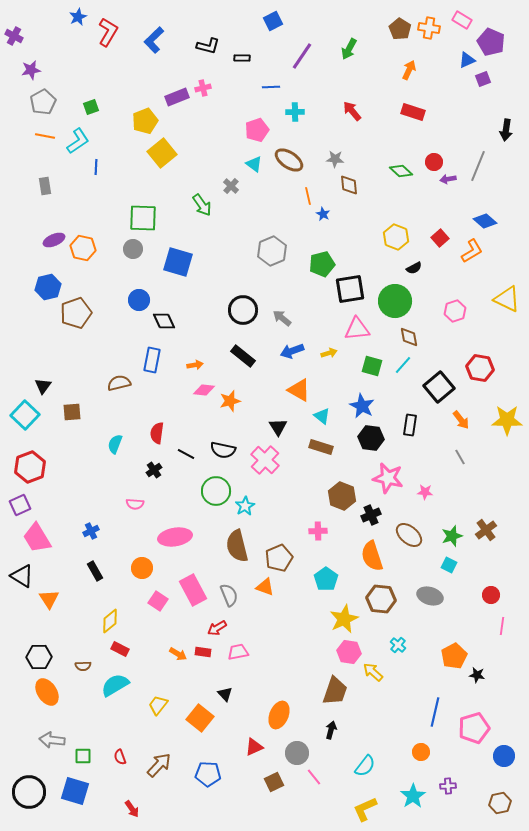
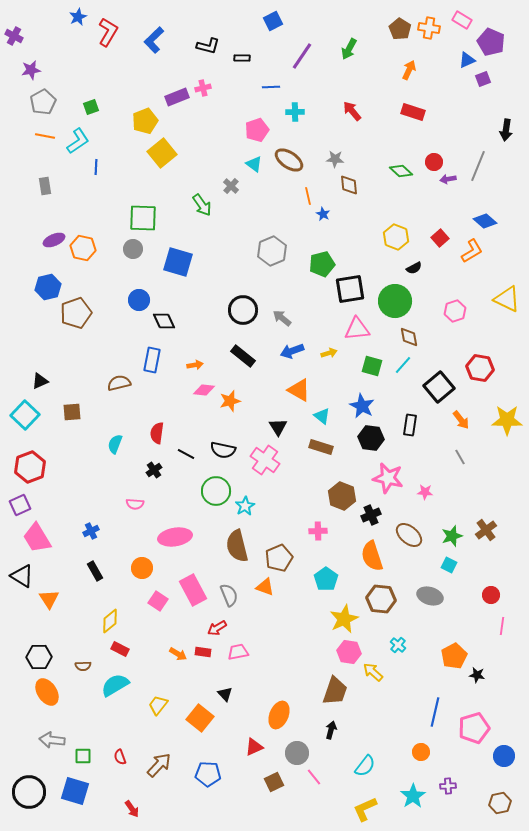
black triangle at (43, 386): moved 3 px left, 5 px up; rotated 30 degrees clockwise
pink cross at (265, 460): rotated 8 degrees counterclockwise
